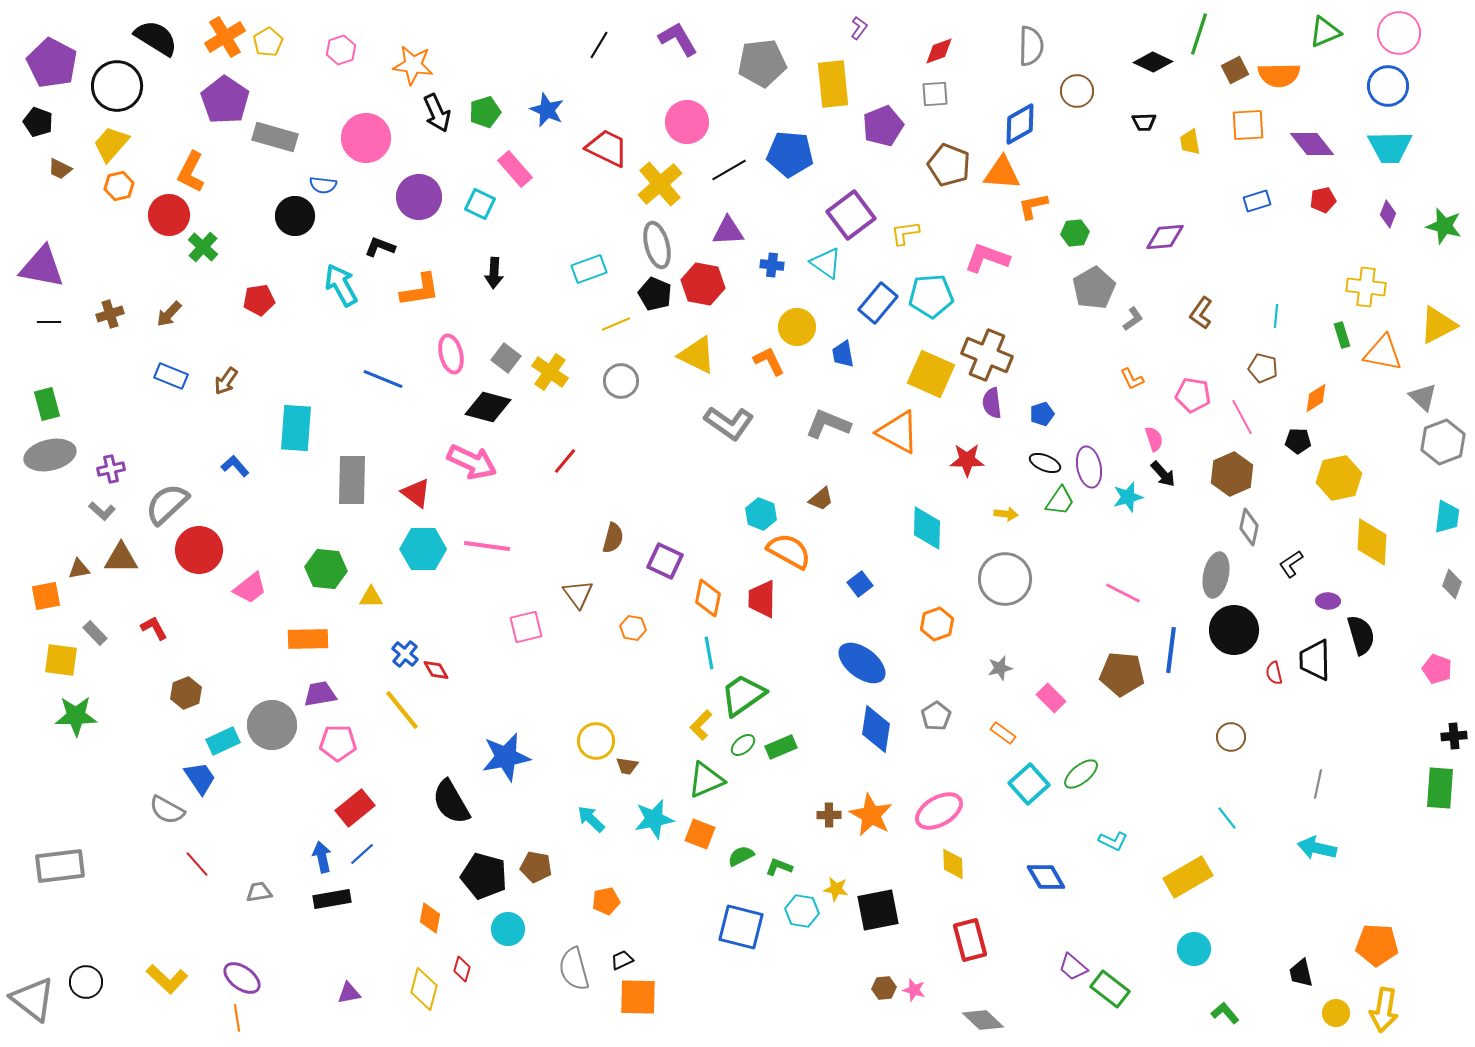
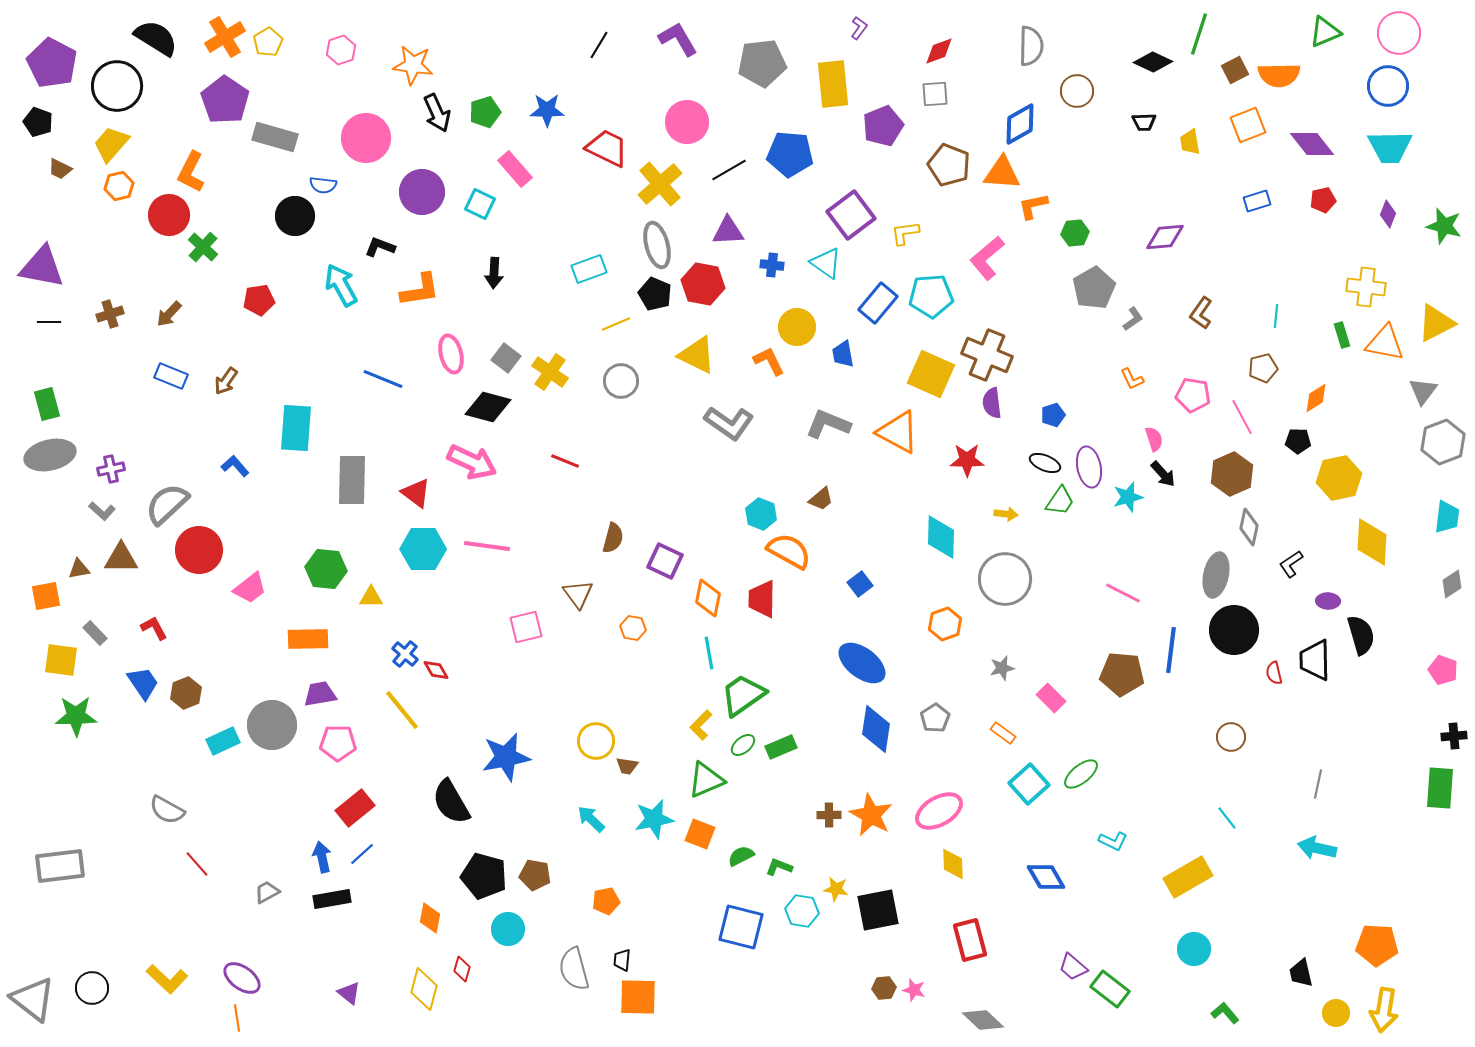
blue star at (547, 110): rotated 24 degrees counterclockwise
orange square at (1248, 125): rotated 18 degrees counterclockwise
purple circle at (419, 197): moved 3 px right, 5 px up
pink L-shape at (987, 258): rotated 60 degrees counterclockwise
yellow triangle at (1438, 325): moved 2 px left, 2 px up
orange triangle at (1383, 353): moved 2 px right, 10 px up
brown pentagon at (1263, 368): rotated 28 degrees counterclockwise
gray triangle at (1423, 397): moved 6 px up; rotated 24 degrees clockwise
blue pentagon at (1042, 414): moved 11 px right, 1 px down
red line at (565, 461): rotated 72 degrees clockwise
cyan diamond at (927, 528): moved 14 px right, 9 px down
gray diamond at (1452, 584): rotated 36 degrees clockwise
orange hexagon at (937, 624): moved 8 px right
gray star at (1000, 668): moved 2 px right
pink pentagon at (1437, 669): moved 6 px right, 1 px down
gray pentagon at (936, 716): moved 1 px left, 2 px down
blue trapezoid at (200, 778): moved 57 px left, 95 px up
brown pentagon at (536, 867): moved 1 px left, 8 px down
gray trapezoid at (259, 892): moved 8 px right; rotated 20 degrees counterclockwise
black trapezoid at (622, 960): rotated 60 degrees counterclockwise
black circle at (86, 982): moved 6 px right, 6 px down
purple triangle at (349, 993): rotated 50 degrees clockwise
